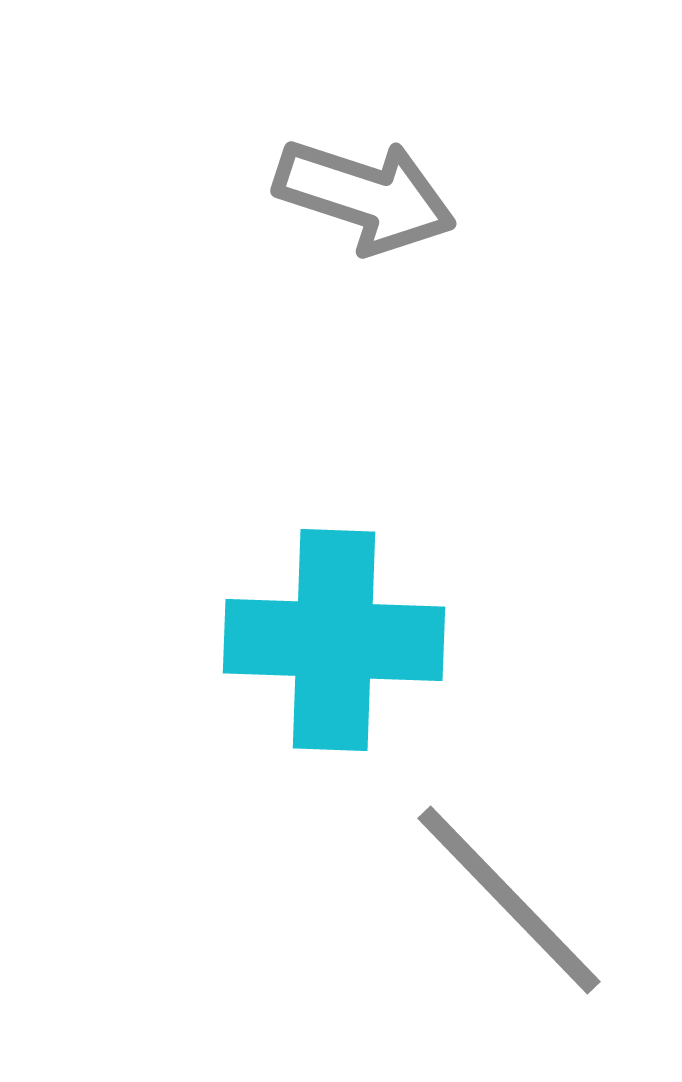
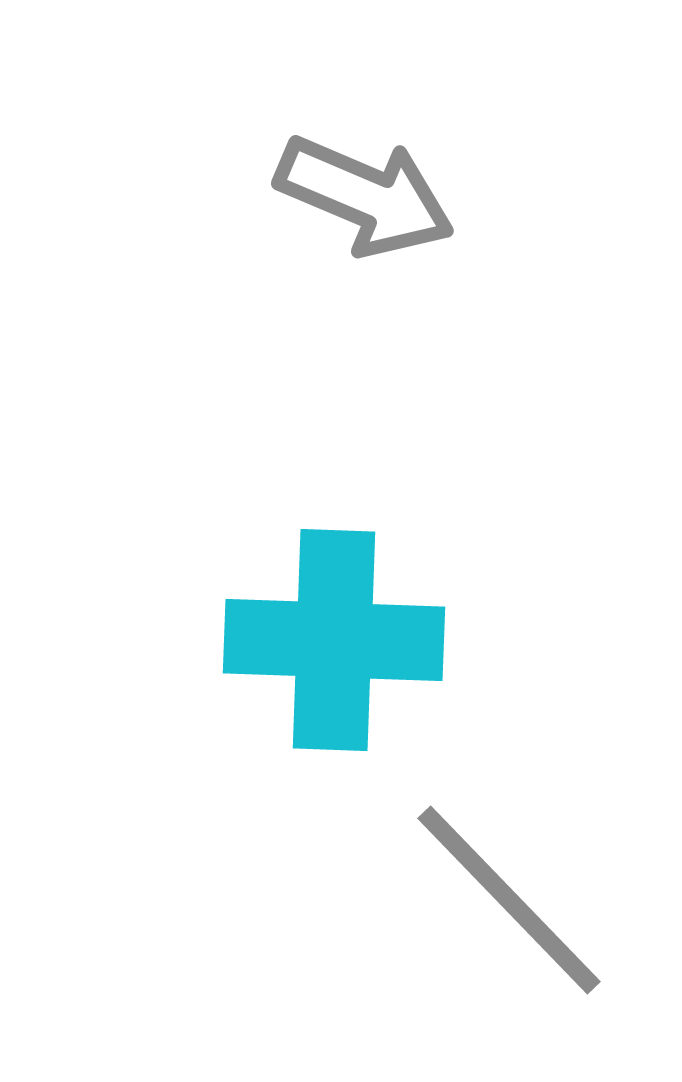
gray arrow: rotated 5 degrees clockwise
